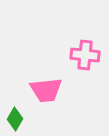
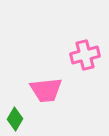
pink cross: rotated 20 degrees counterclockwise
